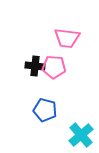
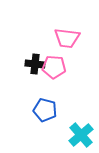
black cross: moved 2 px up
